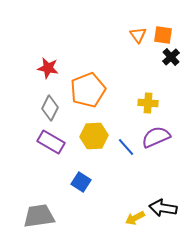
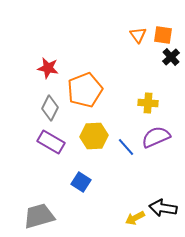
orange pentagon: moved 3 px left
gray trapezoid: rotated 8 degrees counterclockwise
